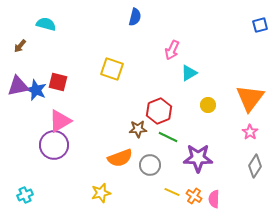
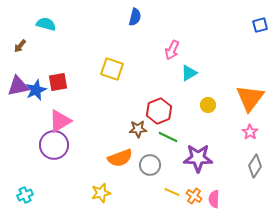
red square: rotated 24 degrees counterclockwise
blue star: rotated 25 degrees clockwise
